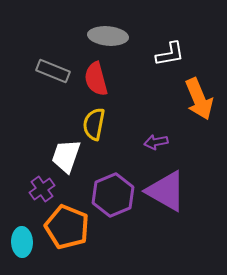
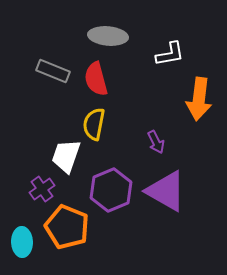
orange arrow: rotated 30 degrees clockwise
purple arrow: rotated 105 degrees counterclockwise
purple hexagon: moved 2 px left, 5 px up
